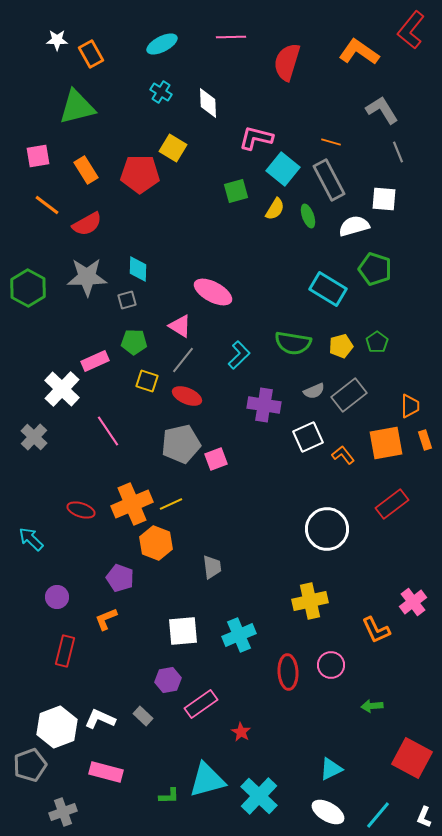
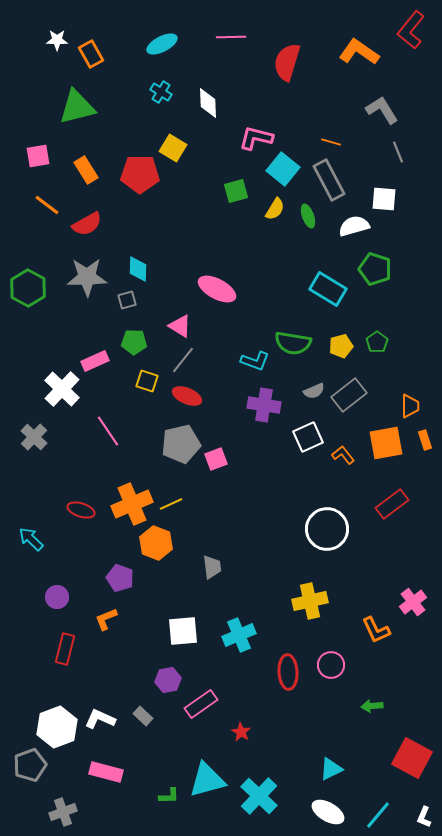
pink ellipse at (213, 292): moved 4 px right, 3 px up
cyan L-shape at (239, 355): moved 16 px right, 6 px down; rotated 64 degrees clockwise
red rectangle at (65, 651): moved 2 px up
